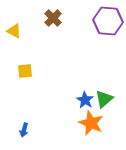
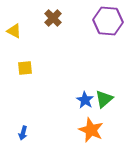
yellow square: moved 3 px up
orange star: moved 7 px down
blue arrow: moved 1 px left, 3 px down
